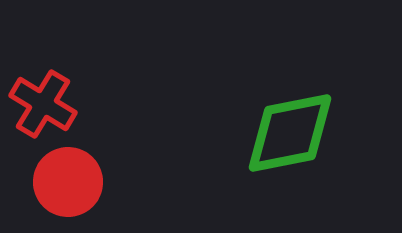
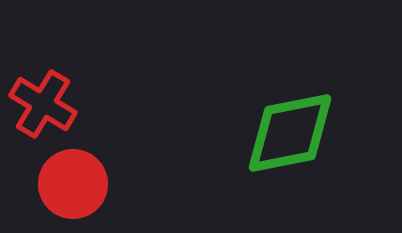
red circle: moved 5 px right, 2 px down
